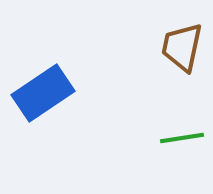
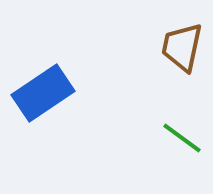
green line: rotated 45 degrees clockwise
